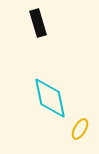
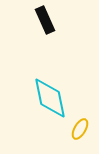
black rectangle: moved 7 px right, 3 px up; rotated 8 degrees counterclockwise
